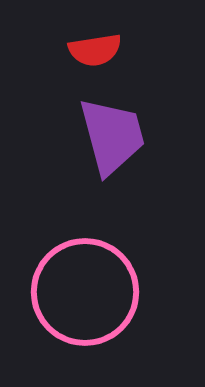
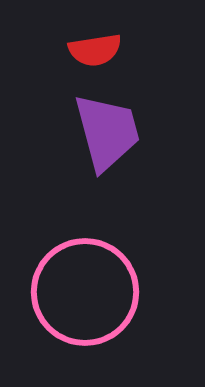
purple trapezoid: moved 5 px left, 4 px up
